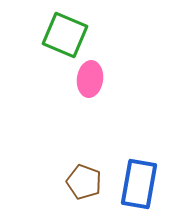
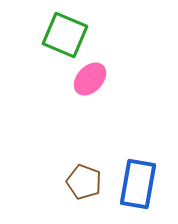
pink ellipse: rotated 36 degrees clockwise
blue rectangle: moved 1 px left
